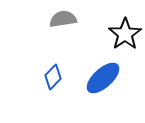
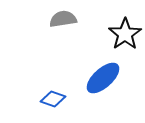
blue diamond: moved 22 px down; rotated 65 degrees clockwise
